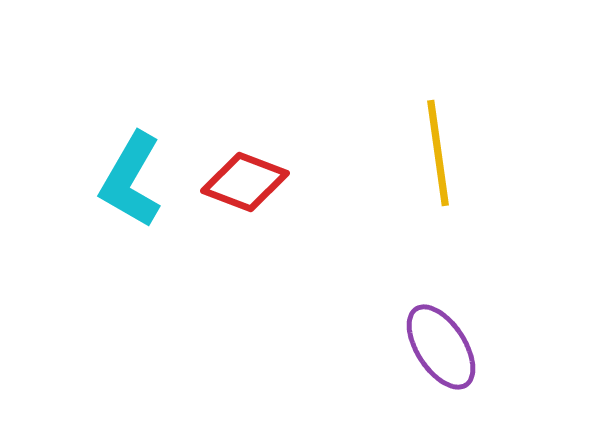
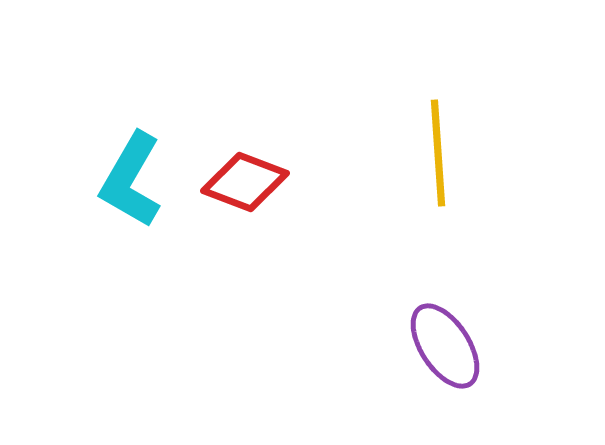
yellow line: rotated 4 degrees clockwise
purple ellipse: moved 4 px right, 1 px up
